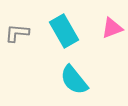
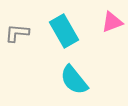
pink triangle: moved 6 px up
